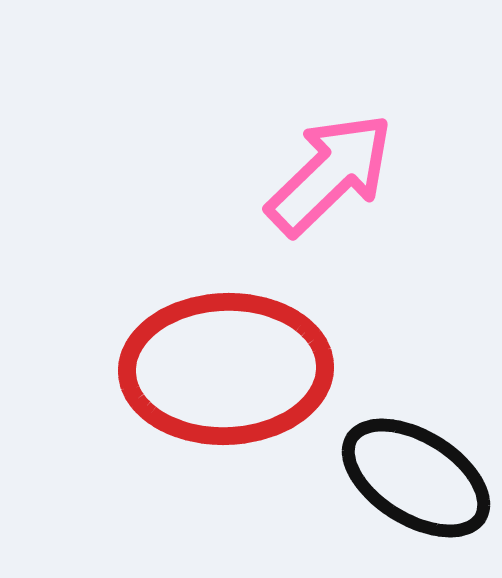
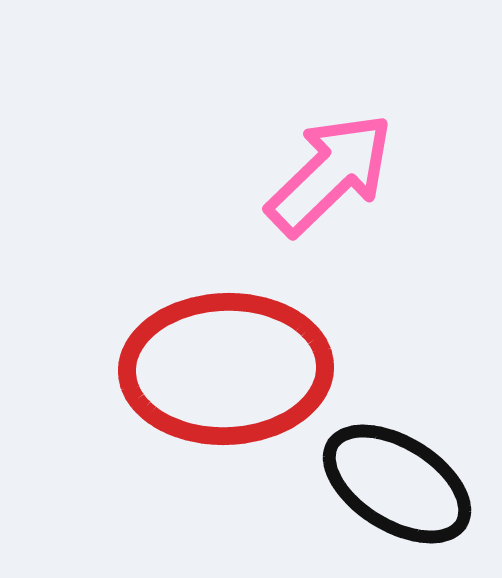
black ellipse: moved 19 px left, 6 px down
